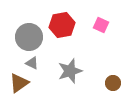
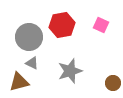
brown triangle: moved 1 px up; rotated 20 degrees clockwise
